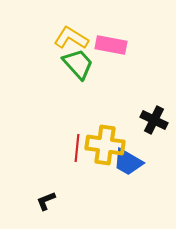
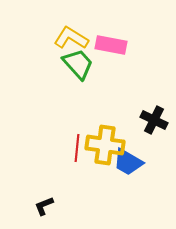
black L-shape: moved 2 px left, 5 px down
